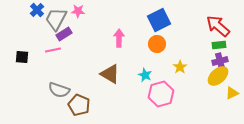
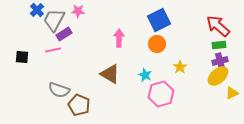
gray trapezoid: moved 2 px left, 1 px down
